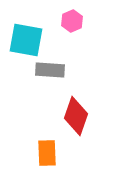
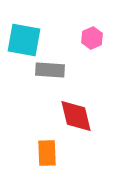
pink hexagon: moved 20 px right, 17 px down
cyan square: moved 2 px left
red diamond: rotated 33 degrees counterclockwise
